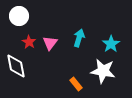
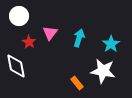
pink triangle: moved 10 px up
orange rectangle: moved 1 px right, 1 px up
